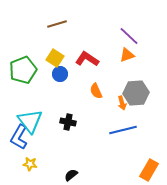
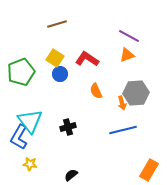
purple line: rotated 15 degrees counterclockwise
green pentagon: moved 2 px left, 2 px down
black cross: moved 5 px down; rotated 28 degrees counterclockwise
